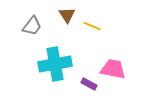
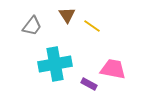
yellow line: rotated 12 degrees clockwise
